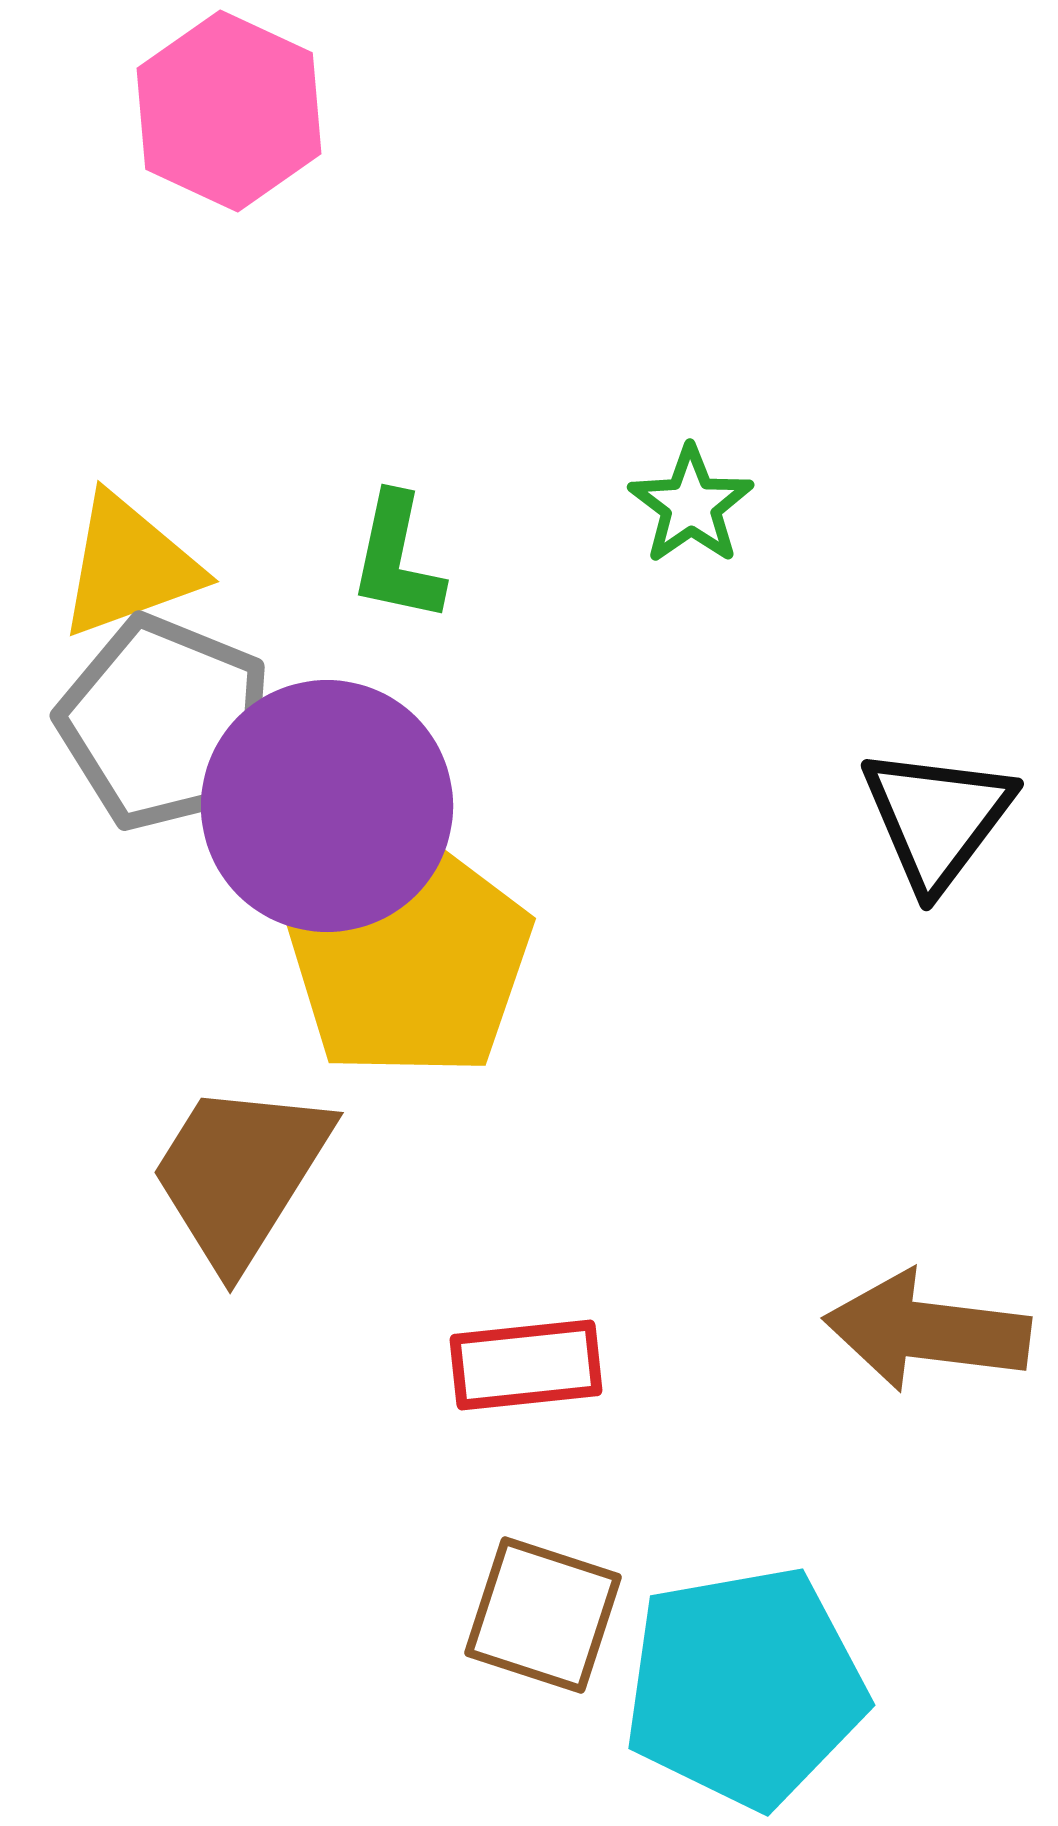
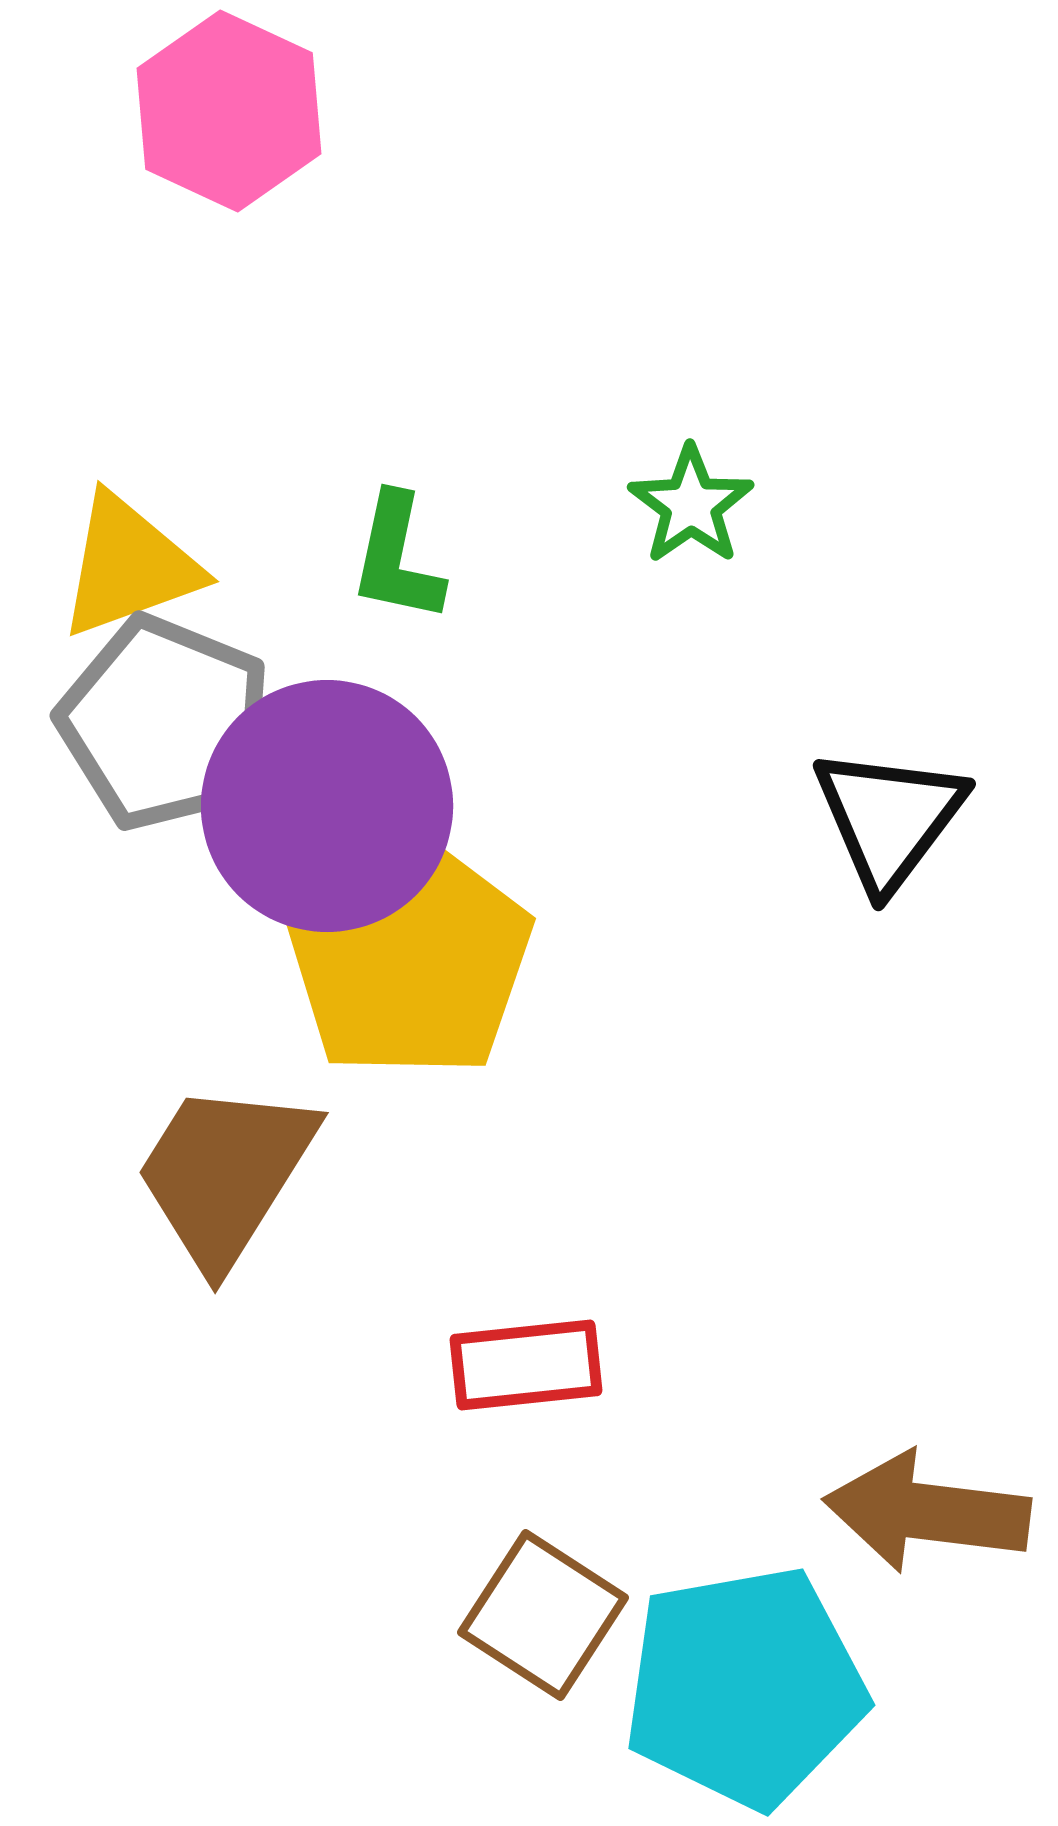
black triangle: moved 48 px left
brown trapezoid: moved 15 px left
brown arrow: moved 181 px down
brown square: rotated 15 degrees clockwise
